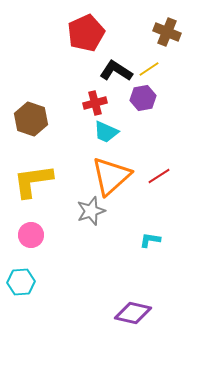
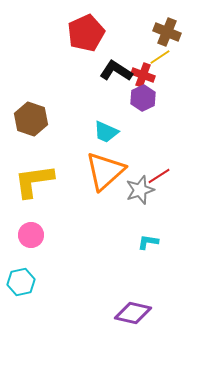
yellow line: moved 11 px right, 12 px up
purple hexagon: rotated 15 degrees counterclockwise
red cross: moved 48 px right, 28 px up; rotated 35 degrees clockwise
orange triangle: moved 6 px left, 5 px up
yellow L-shape: moved 1 px right
gray star: moved 49 px right, 21 px up
cyan L-shape: moved 2 px left, 2 px down
cyan hexagon: rotated 8 degrees counterclockwise
